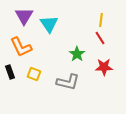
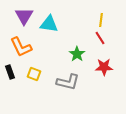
cyan triangle: rotated 48 degrees counterclockwise
